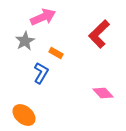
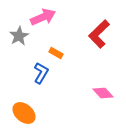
gray star: moved 6 px left, 5 px up
orange ellipse: moved 2 px up
